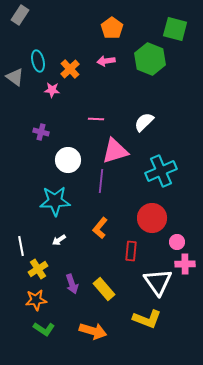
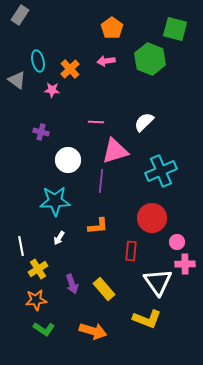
gray triangle: moved 2 px right, 3 px down
pink line: moved 3 px down
orange L-shape: moved 2 px left, 2 px up; rotated 135 degrees counterclockwise
white arrow: moved 2 px up; rotated 24 degrees counterclockwise
